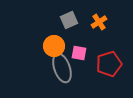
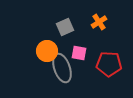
gray square: moved 4 px left, 7 px down
orange circle: moved 7 px left, 5 px down
red pentagon: rotated 20 degrees clockwise
